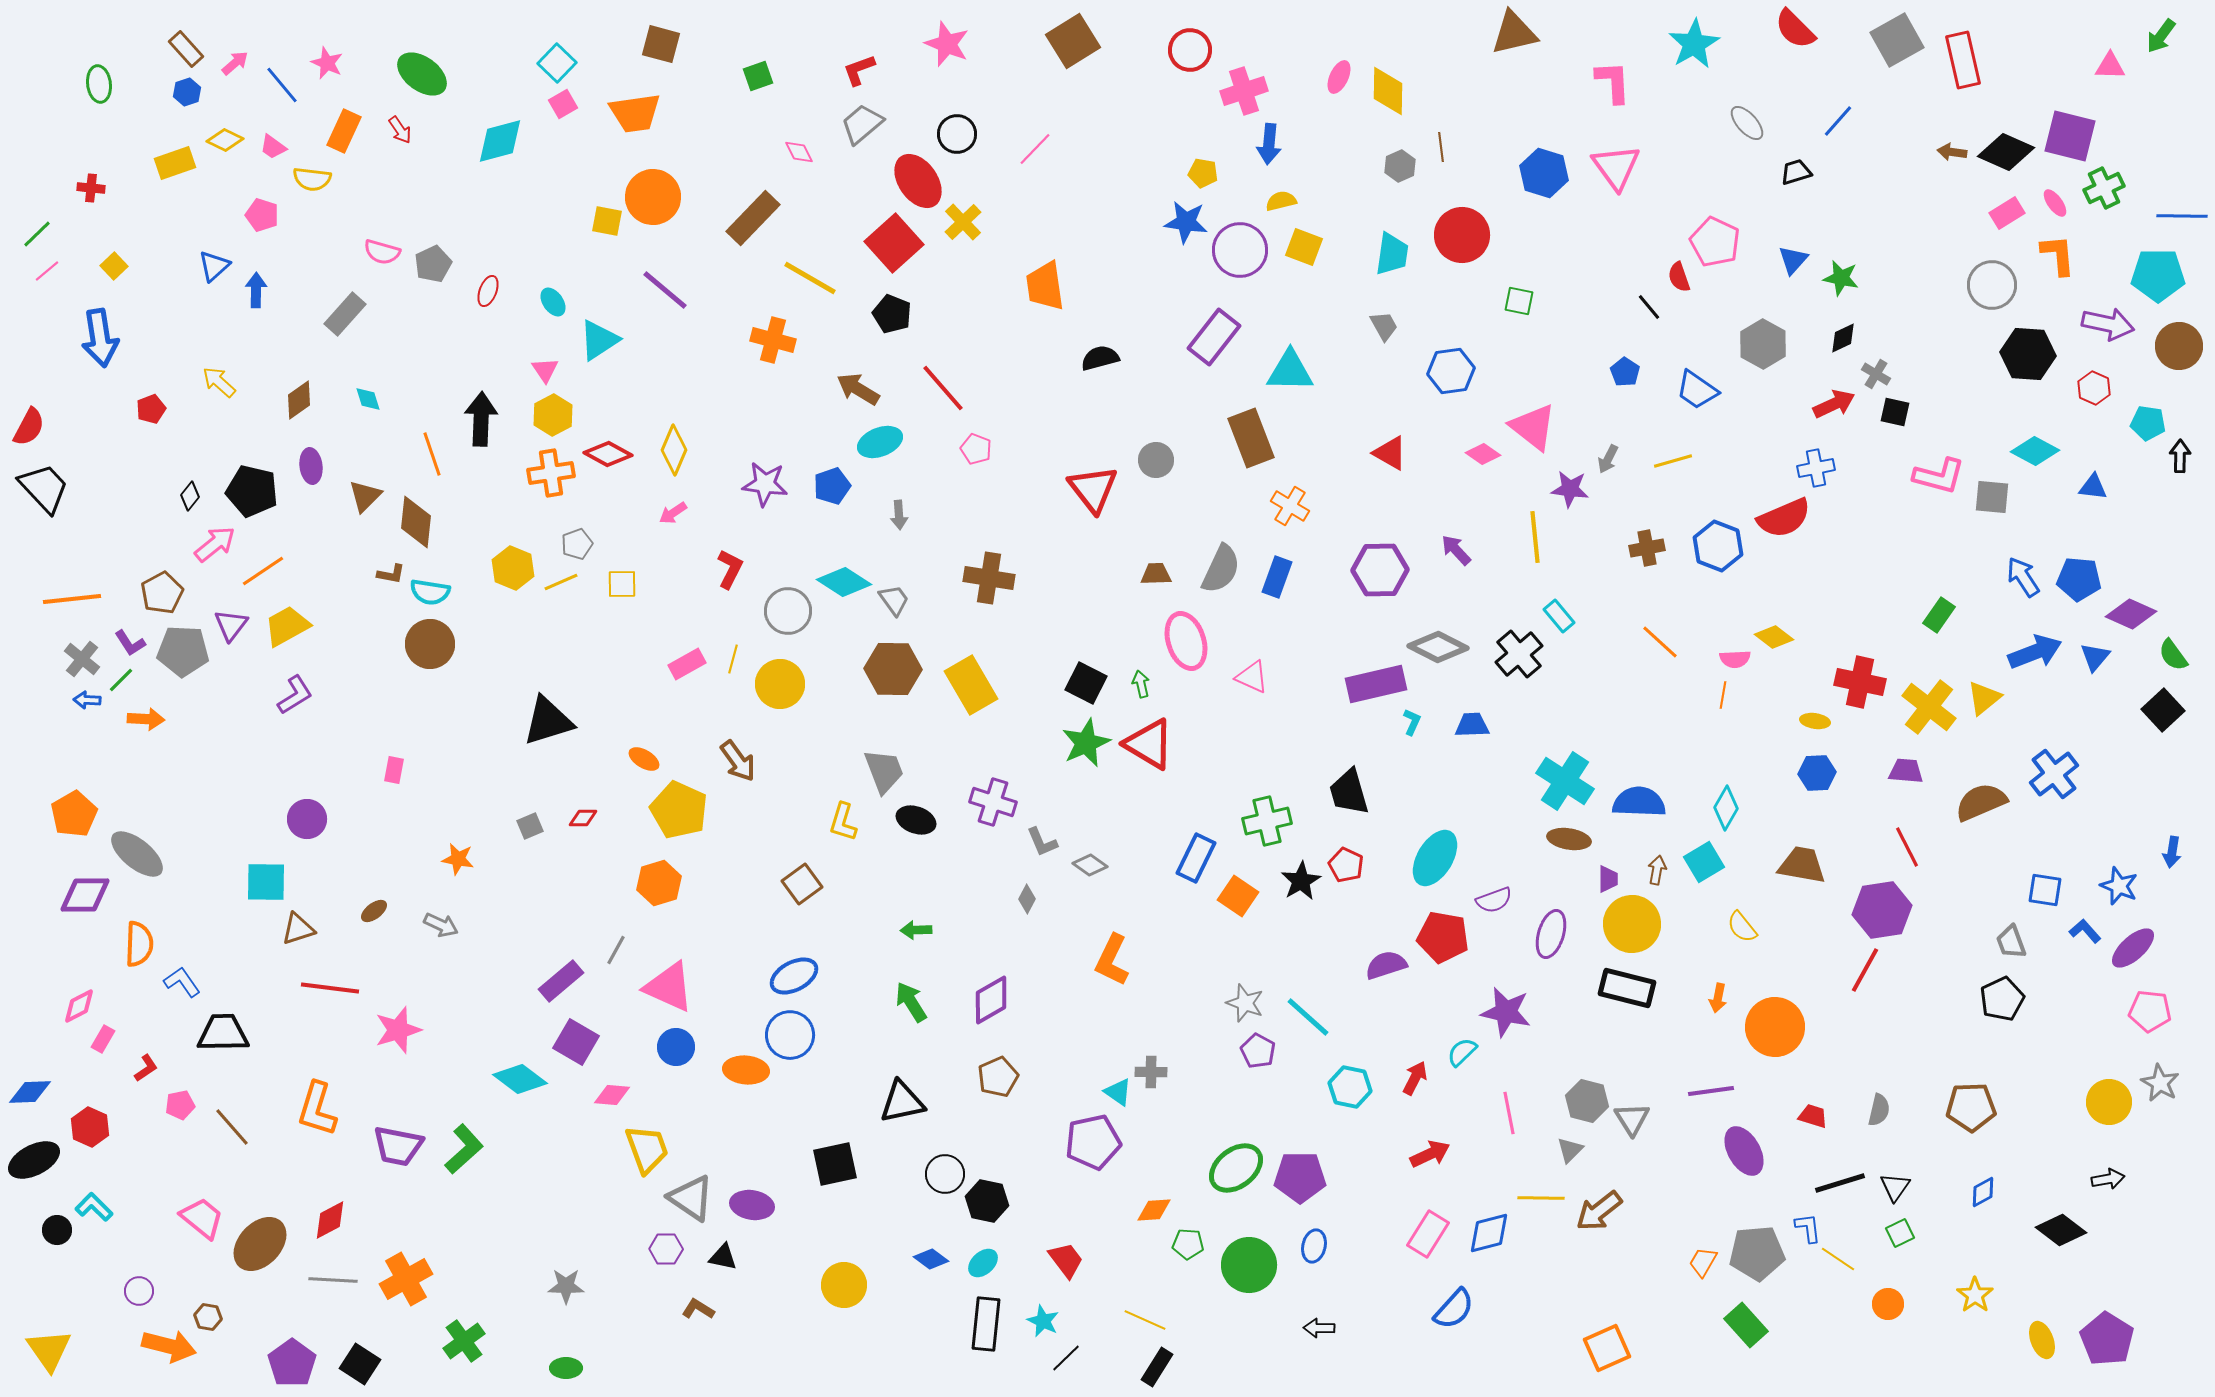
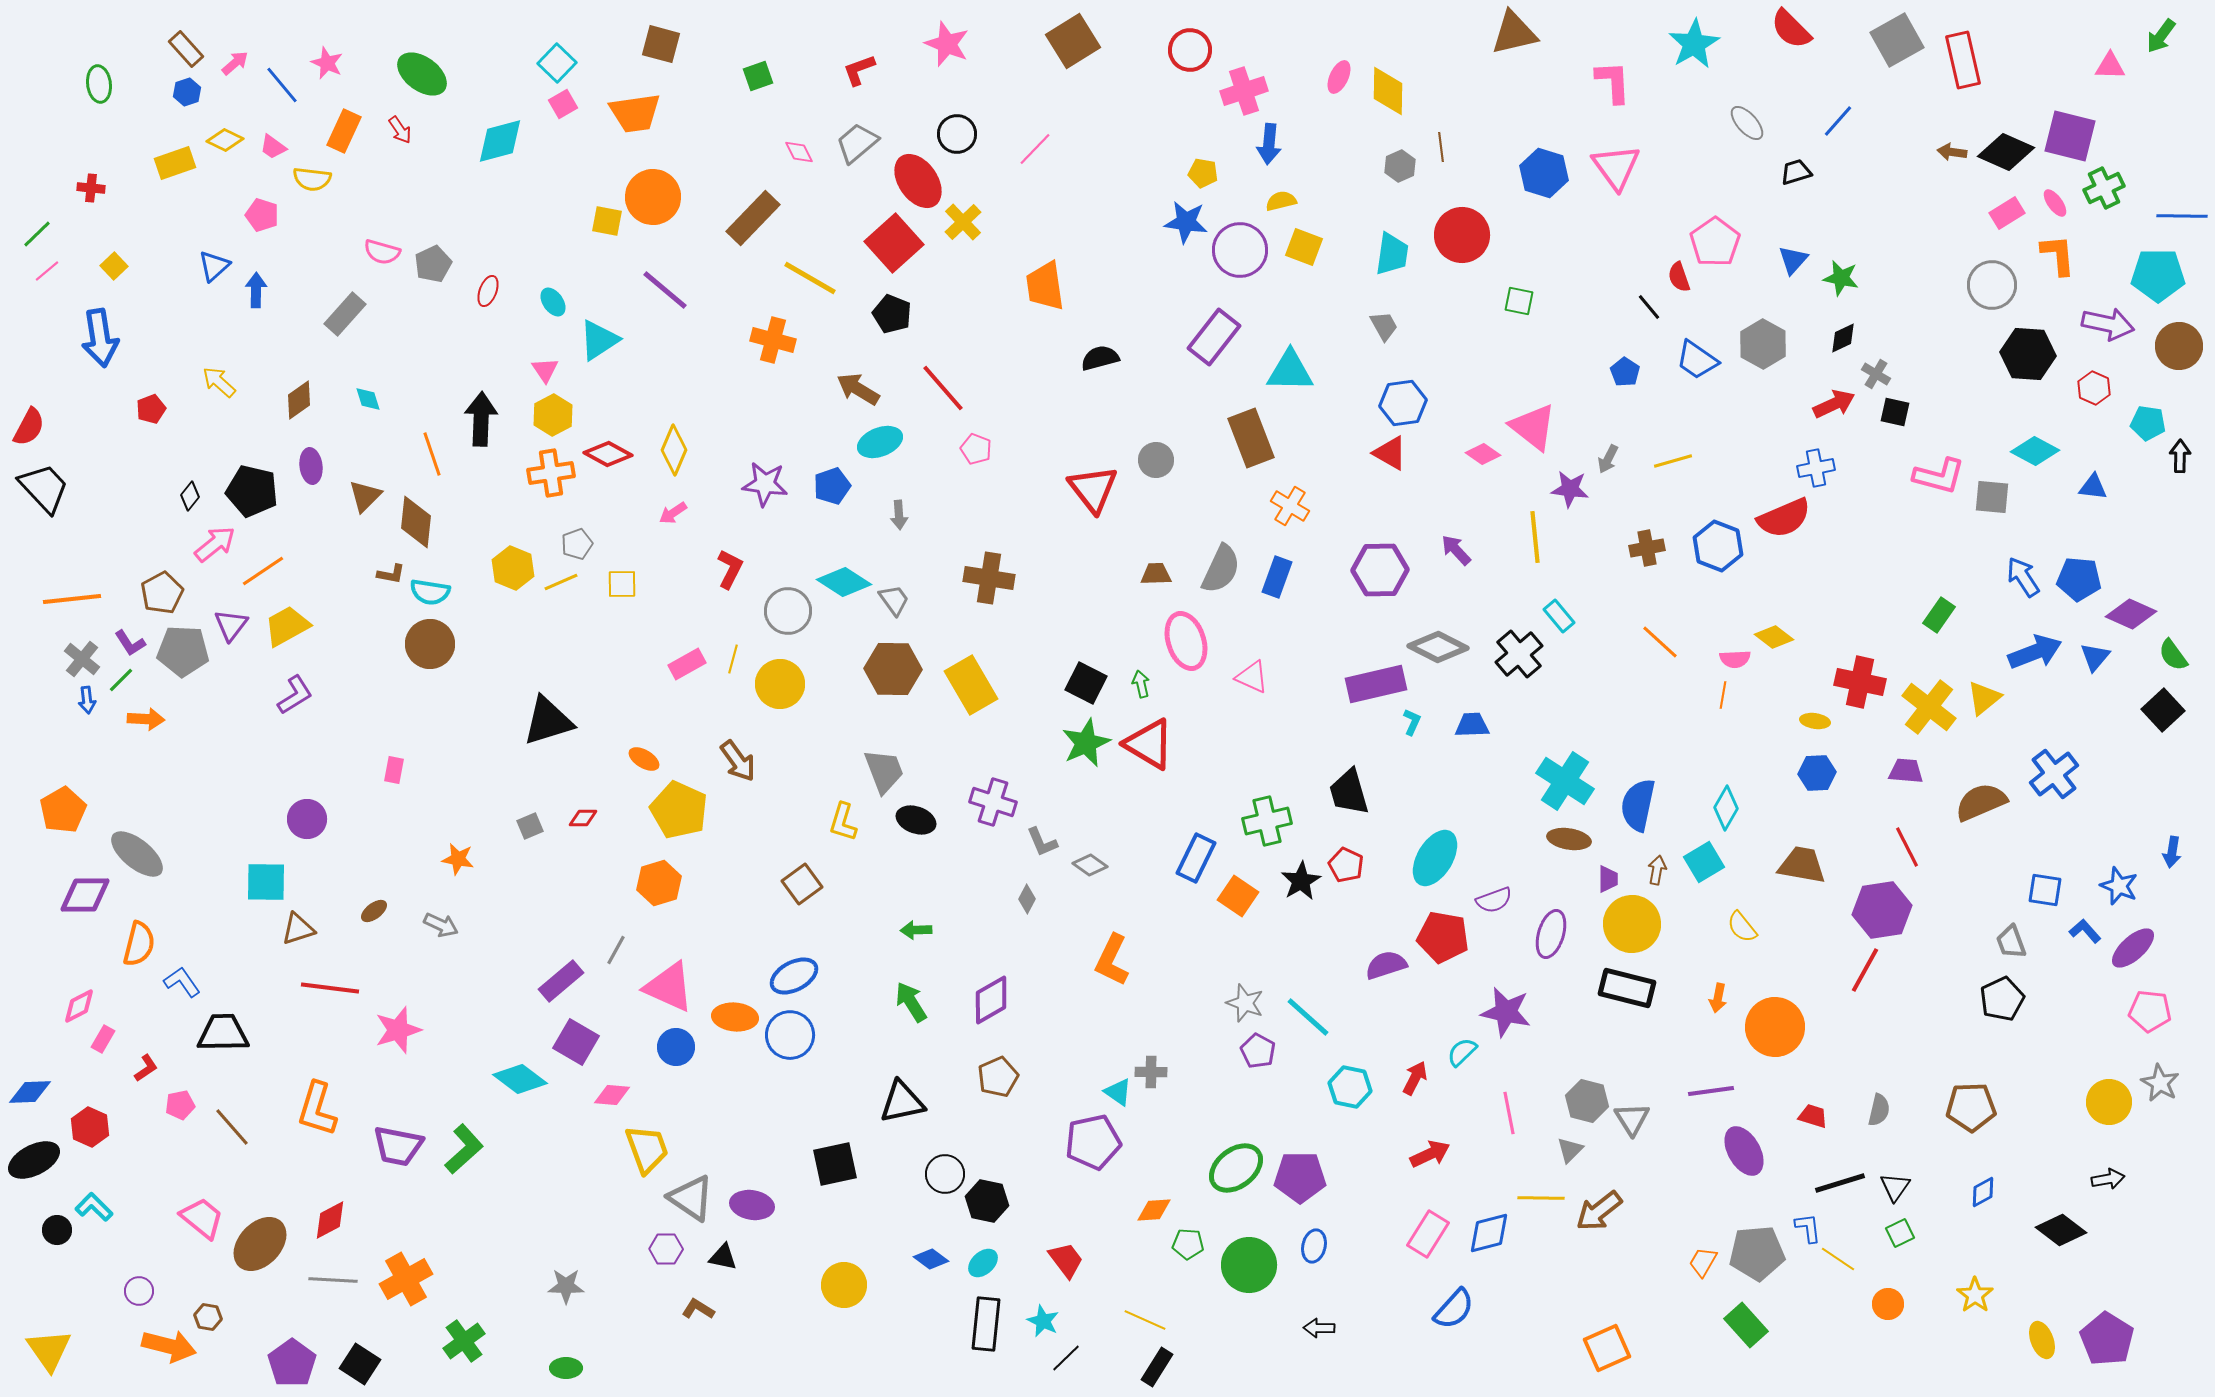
red semicircle at (1795, 29): moved 4 px left
gray trapezoid at (862, 124): moved 5 px left, 19 px down
pink pentagon at (1715, 242): rotated 12 degrees clockwise
blue hexagon at (1451, 371): moved 48 px left, 32 px down
blue trapezoid at (1697, 390): moved 30 px up
blue arrow at (87, 700): rotated 100 degrees counterclockwise
blue semicircle at (1639, 802): moved 1 px left, 3 px down; rotated 80 degrees counterclockwise
orange pentagon at (74, 814): moved 11 px left, 4 px up
orange semicircle at (139, 944): rotated 12 degrees clockwise
orange ellipse at (746, 1070): moved 11 px left, 53 px up
